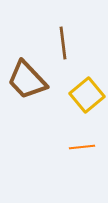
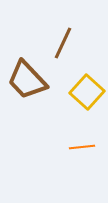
brown line: rotated 32 degrees clockwise
yellow square: moved 3 px up; rotated 8 degrees counterclockwise
